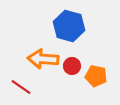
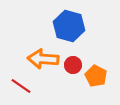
red circle: moved 1 px right, 1 px up
orange pentagon: rotated 15 degrees clockwise
red line: moved 1 px up
